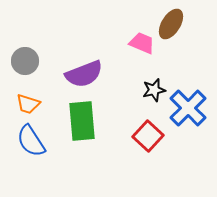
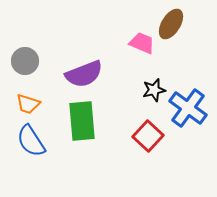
blue cross: rotated 9 degrees counterclockwise
